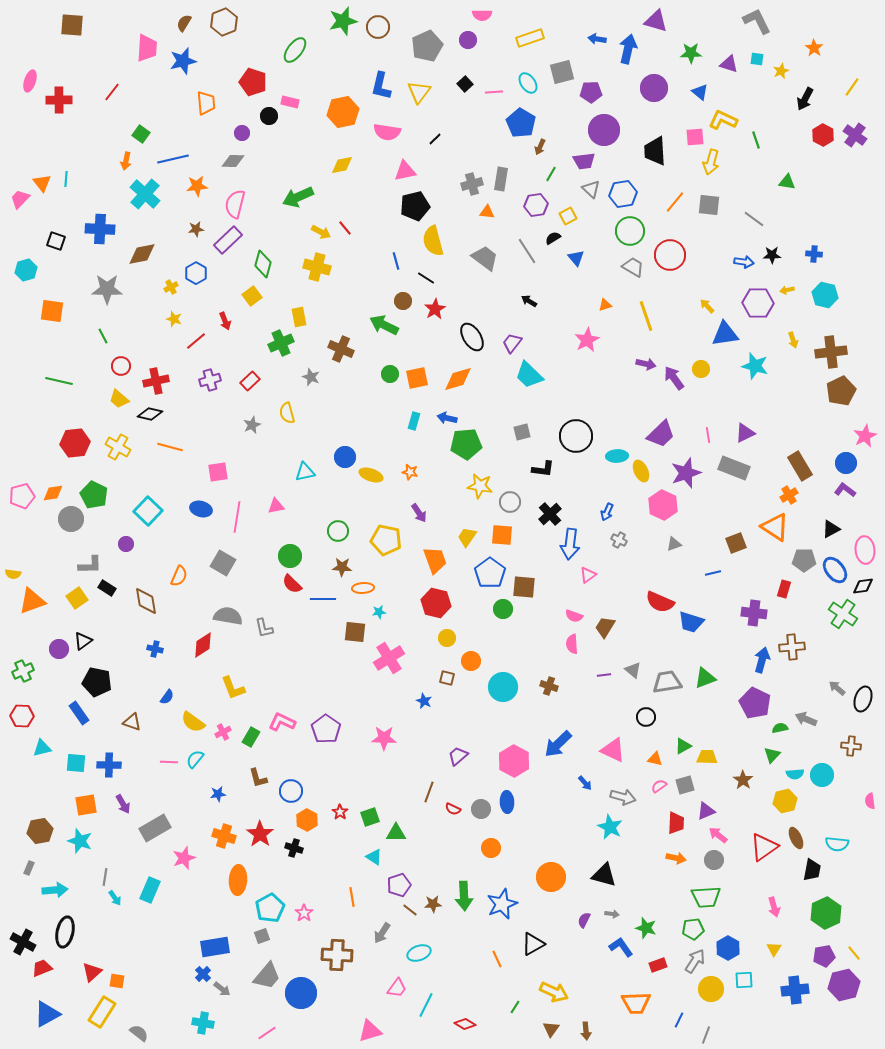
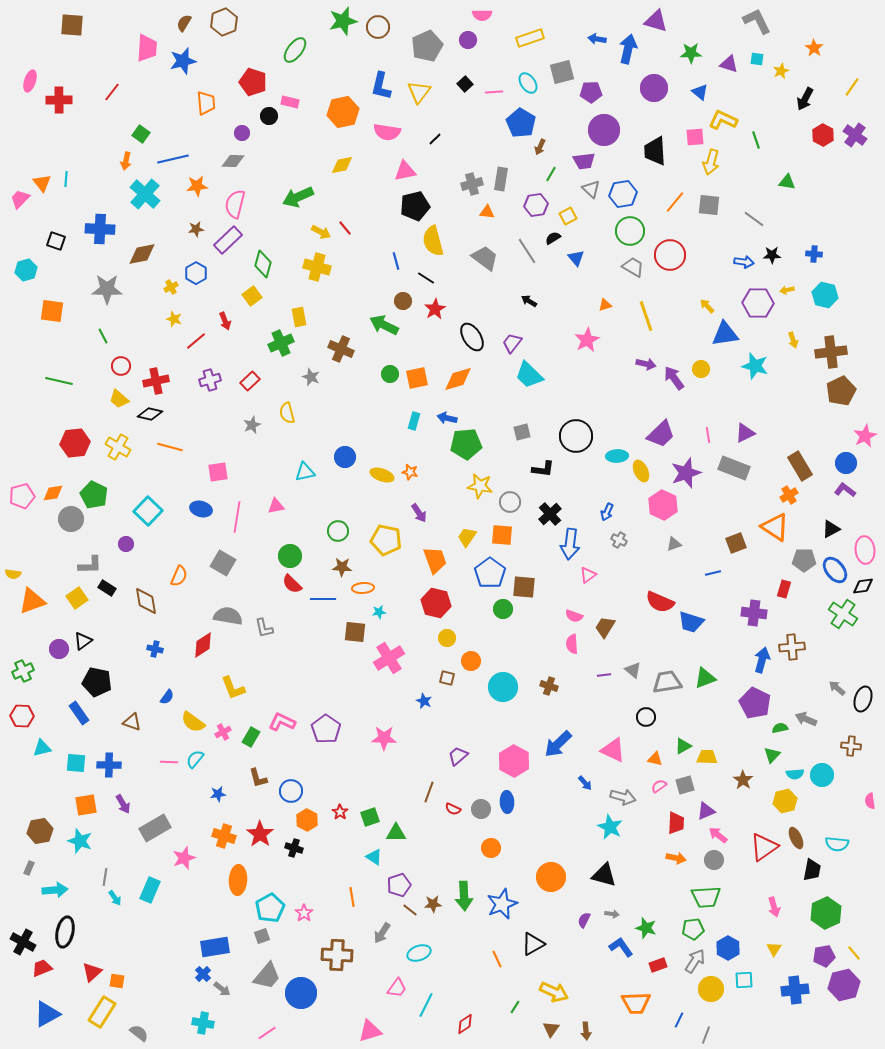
yellow ellipse at (371, 475): moved 11 px right
red diamond at (465, 1024): rotated 65 degrees counterclockwise
